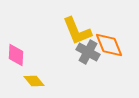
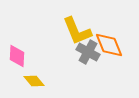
pink diamond: moved 1 px right, 1 px down
